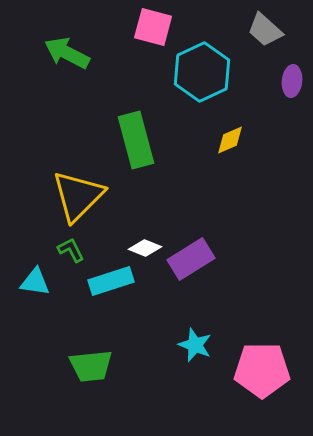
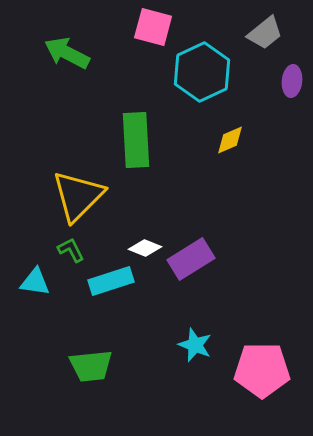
gray trapezoid: moved 3 px down; rotated 81 degrees counterclockwise
green rectangle: rotated 12 degrees clockwise
